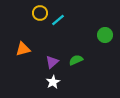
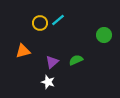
yellow circle: moved 10 px down
green circle: moved 1 px left
orange triangle: moved 2 px down
white star: moved 5 px left; rotated 24 degrees counterclockwise
